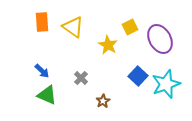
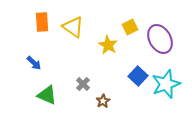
blue arrow: moved 8 px left, 8 px up
gray cross: moved 2 px right, 6 px down
